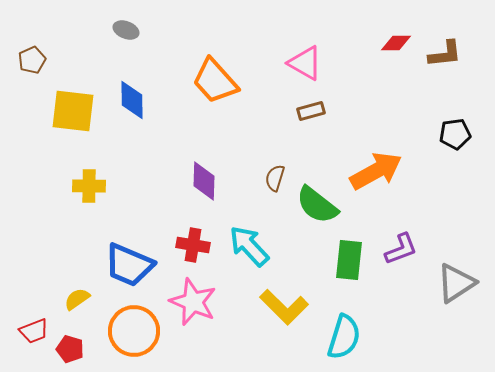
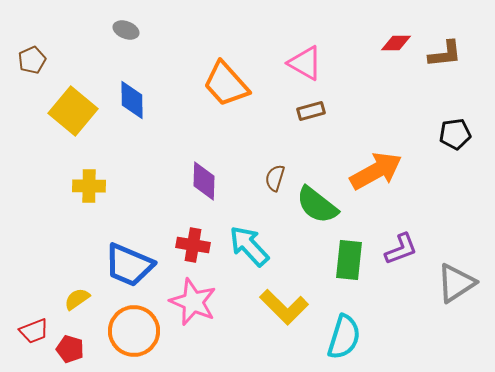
orange trapezoid: moved 11 px right, 3 px down
yellow square: rotated 33 degrees clockwise
